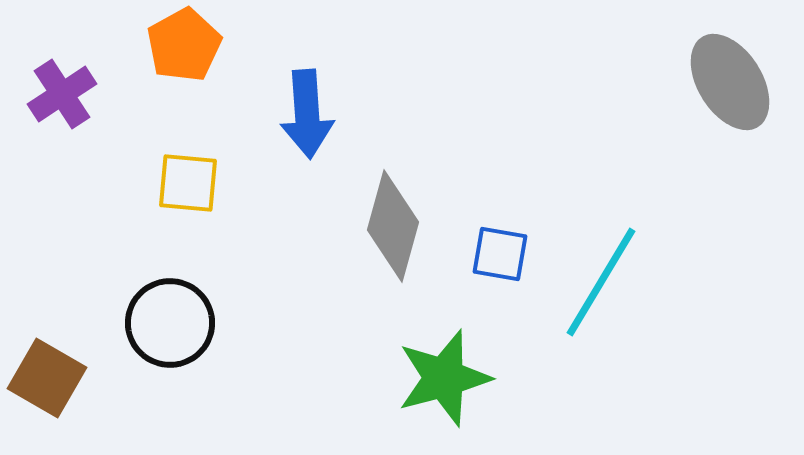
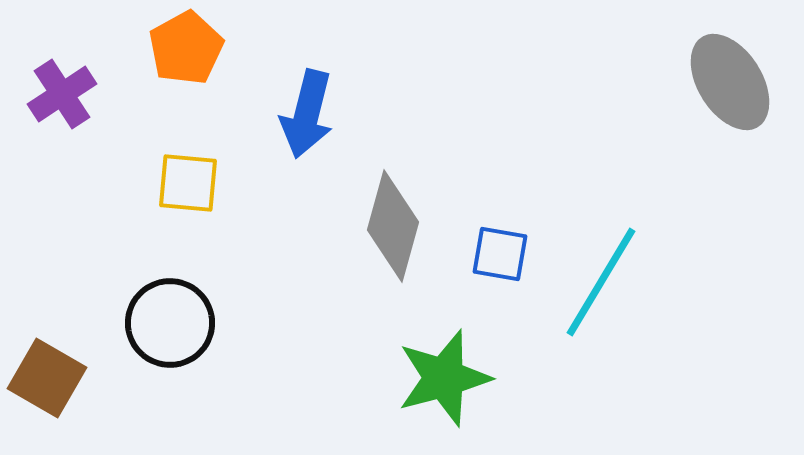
orange pentagon: moved 2 px right, 3 px down
blue arrow: rotated 18 degrees clockwise
